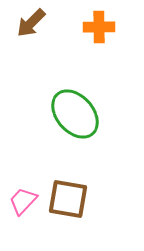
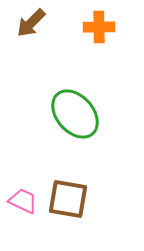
pink trapezoid: rotated 72 degrees clockwise
